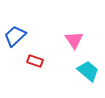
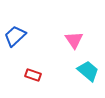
red rectangle: moved 2 px left, 14 px down
